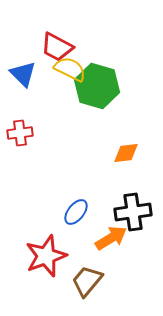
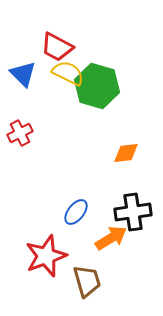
yellow semicircle: moved 2 px left, 4 px down
red cross: rotated 20 degrees counterclockwise
brown trapezoid: rotated 124 degrees clockwise
